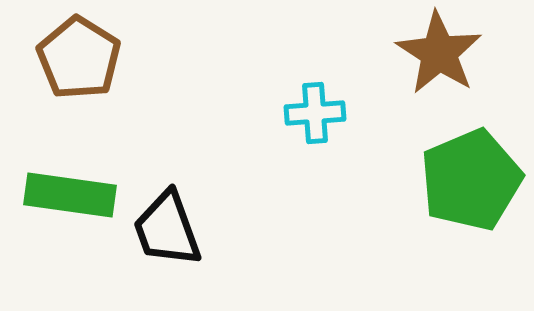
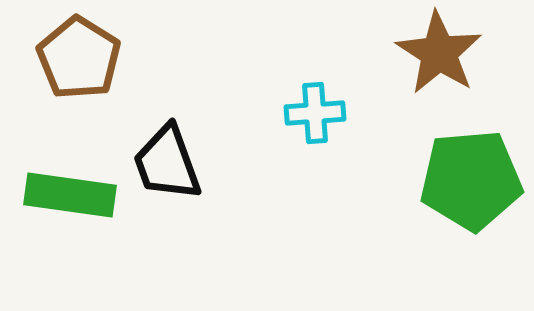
green pentagon: rotated 18 degrees clockwise
black trapezoid: moved 66 px up
